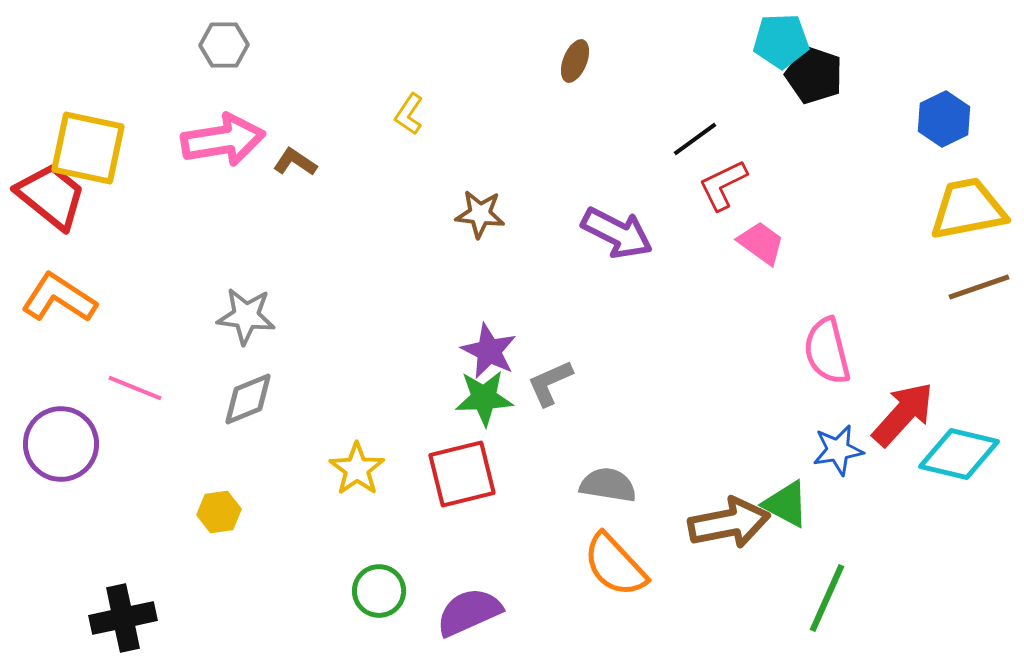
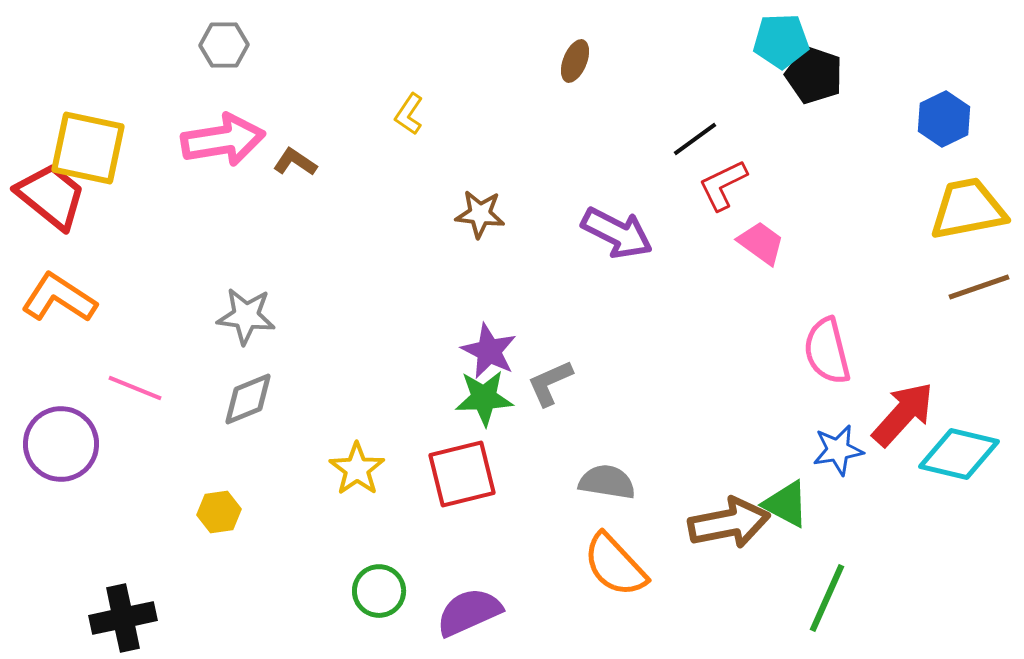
gray semicircle: moved 1 px left, 3 px up
